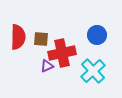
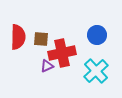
cyan cross: moved 3 px right
